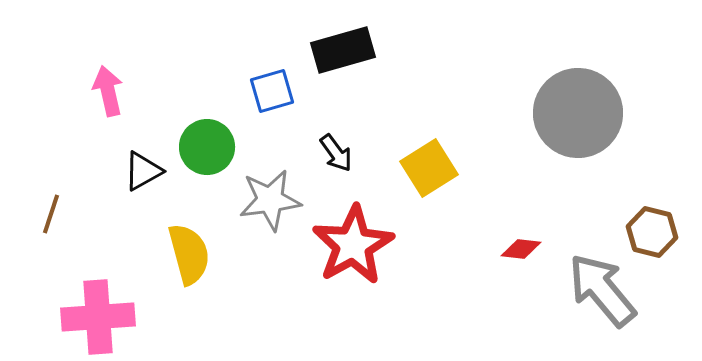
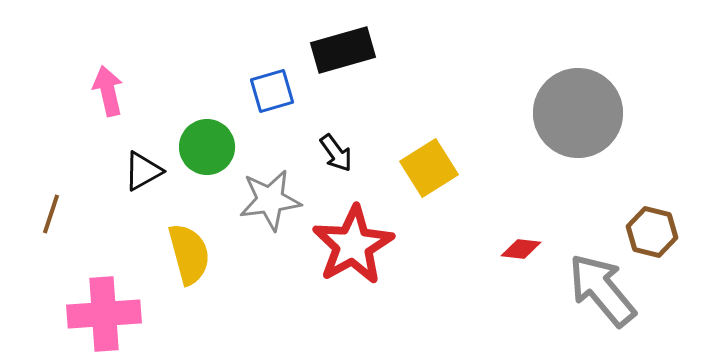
pink cross: moved 6 px right, 3 px up
